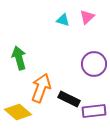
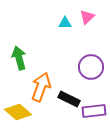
cyan triangle: moved 2 px right, 3 px down; rotated 16 degrees counterclockwise
purple circle: moved 3 px left, 3 px down
orange arrow: moved 1 px up
